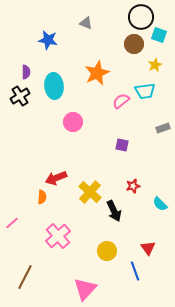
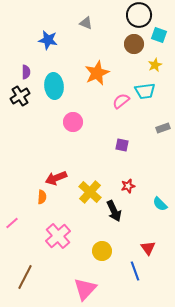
black circle: moved 2 px left, 2 px up
red star: moved 5 px left
yellow circle: moved 5 px left
